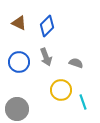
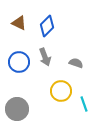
gray arrow: moved 1 px left
yellow circle: moved 1 px down
cyan line: moved 1 px right, 2 px down
